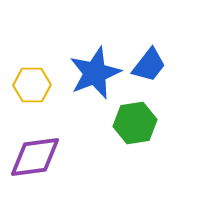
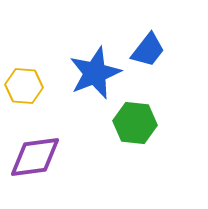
blue trapezoid: moved 1 px left, 15 px up
yellow hexagon: moved 8 px left, 1 px down; rotated 6 degrees clockwise
green hexagon: rotated 15 degrees clockwise
